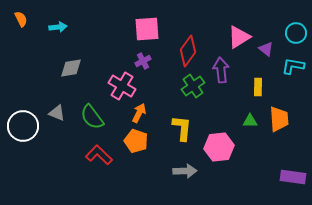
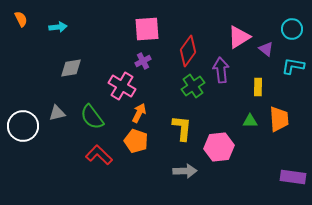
cyan circle: moved 4 px left, 4 px up
gray triangle: rotated 36 degrees counterclockwise
